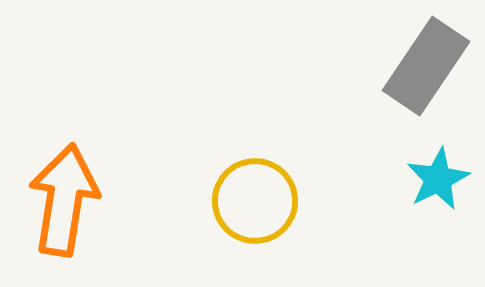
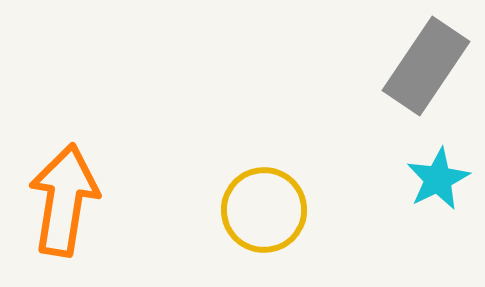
yellow circle: moved 9 px right, 9 px down
